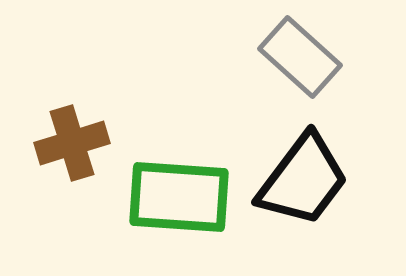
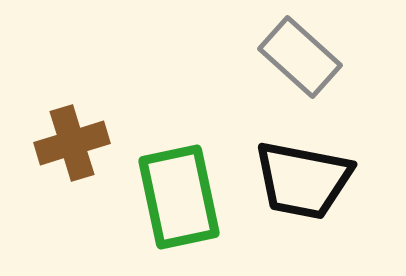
black trapezoid: rotated 64 degrees clockwise
green rectangle: rotated 74 degrees clockwise
